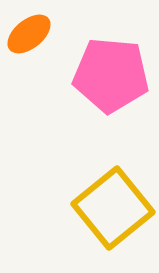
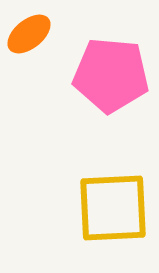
yellow square: rotated 36 degrees clockwise
